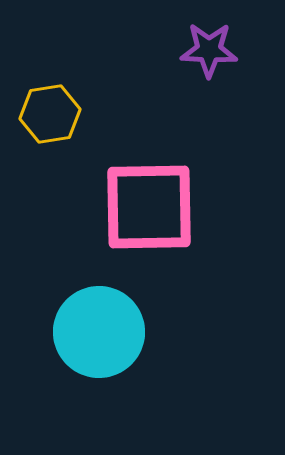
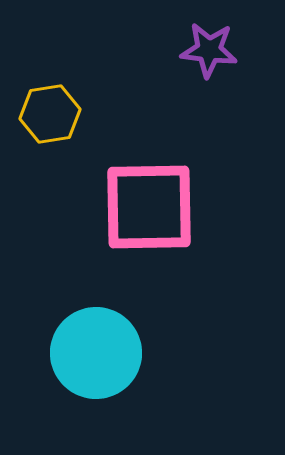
purple star: rotated 4 degrees clockwise
cyan circle: moved 3 px left, 21 px down
